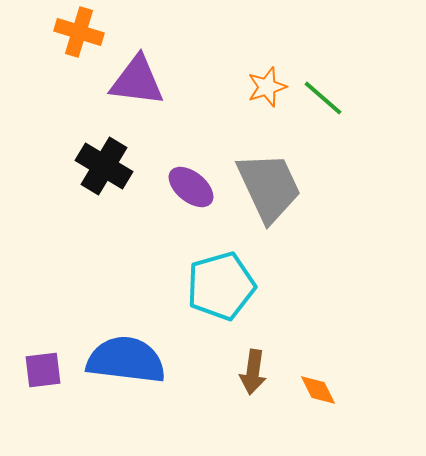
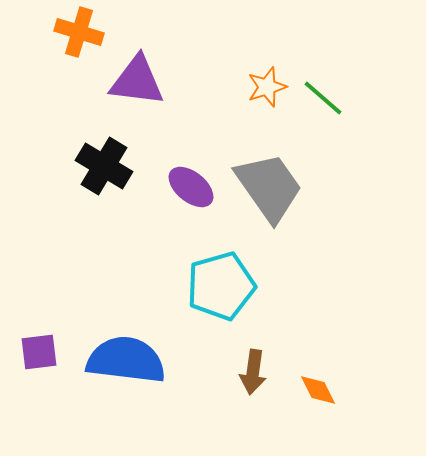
gray trapezoid: rotated 10 degrees counterclockwise
purple square: moved 4 px left, 18 px up
